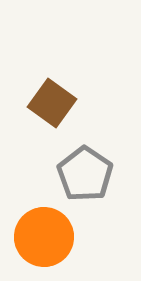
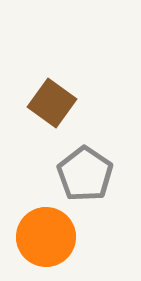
orange circle: moved 2 px right
